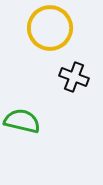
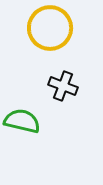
black cross: moved 11 px left, 9 px down
